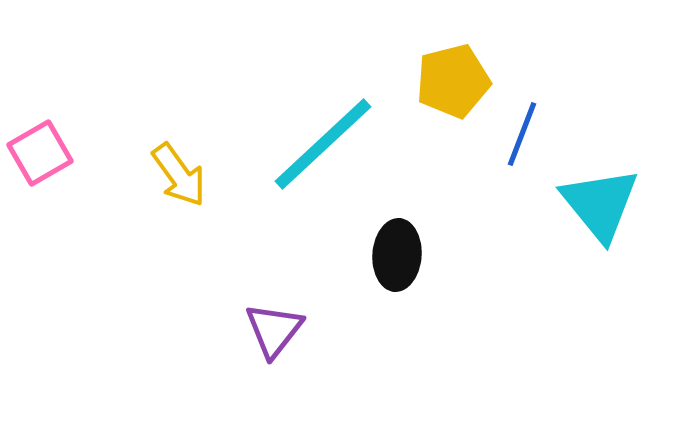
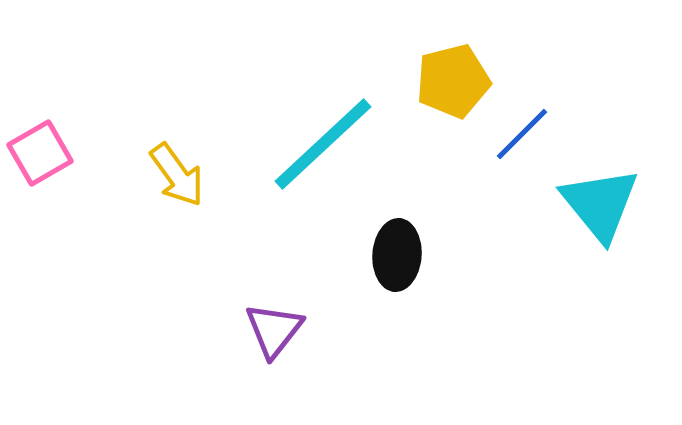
blue line: rotated 24 degrees clockwise
yellow arrow: moved 2 px left
